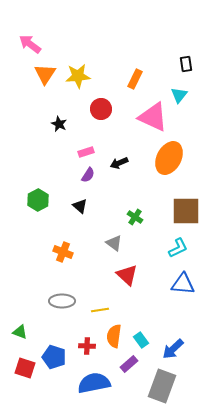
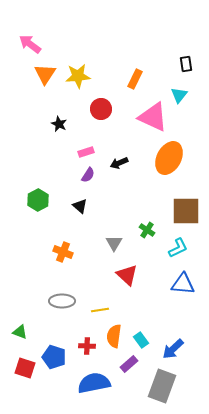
green cross: moved 12 px right, 13 px down
gray triangle: rotated 24 degrees clockwise
